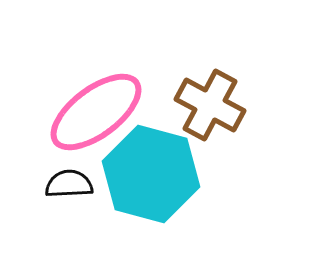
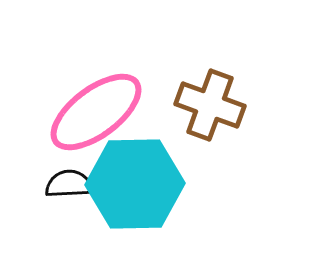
brown cross: rotated 8 degrees counterclockwise
cyan hexagon: moved 16 px left, 10 px down; rotated 16 degrees counterclockwise
